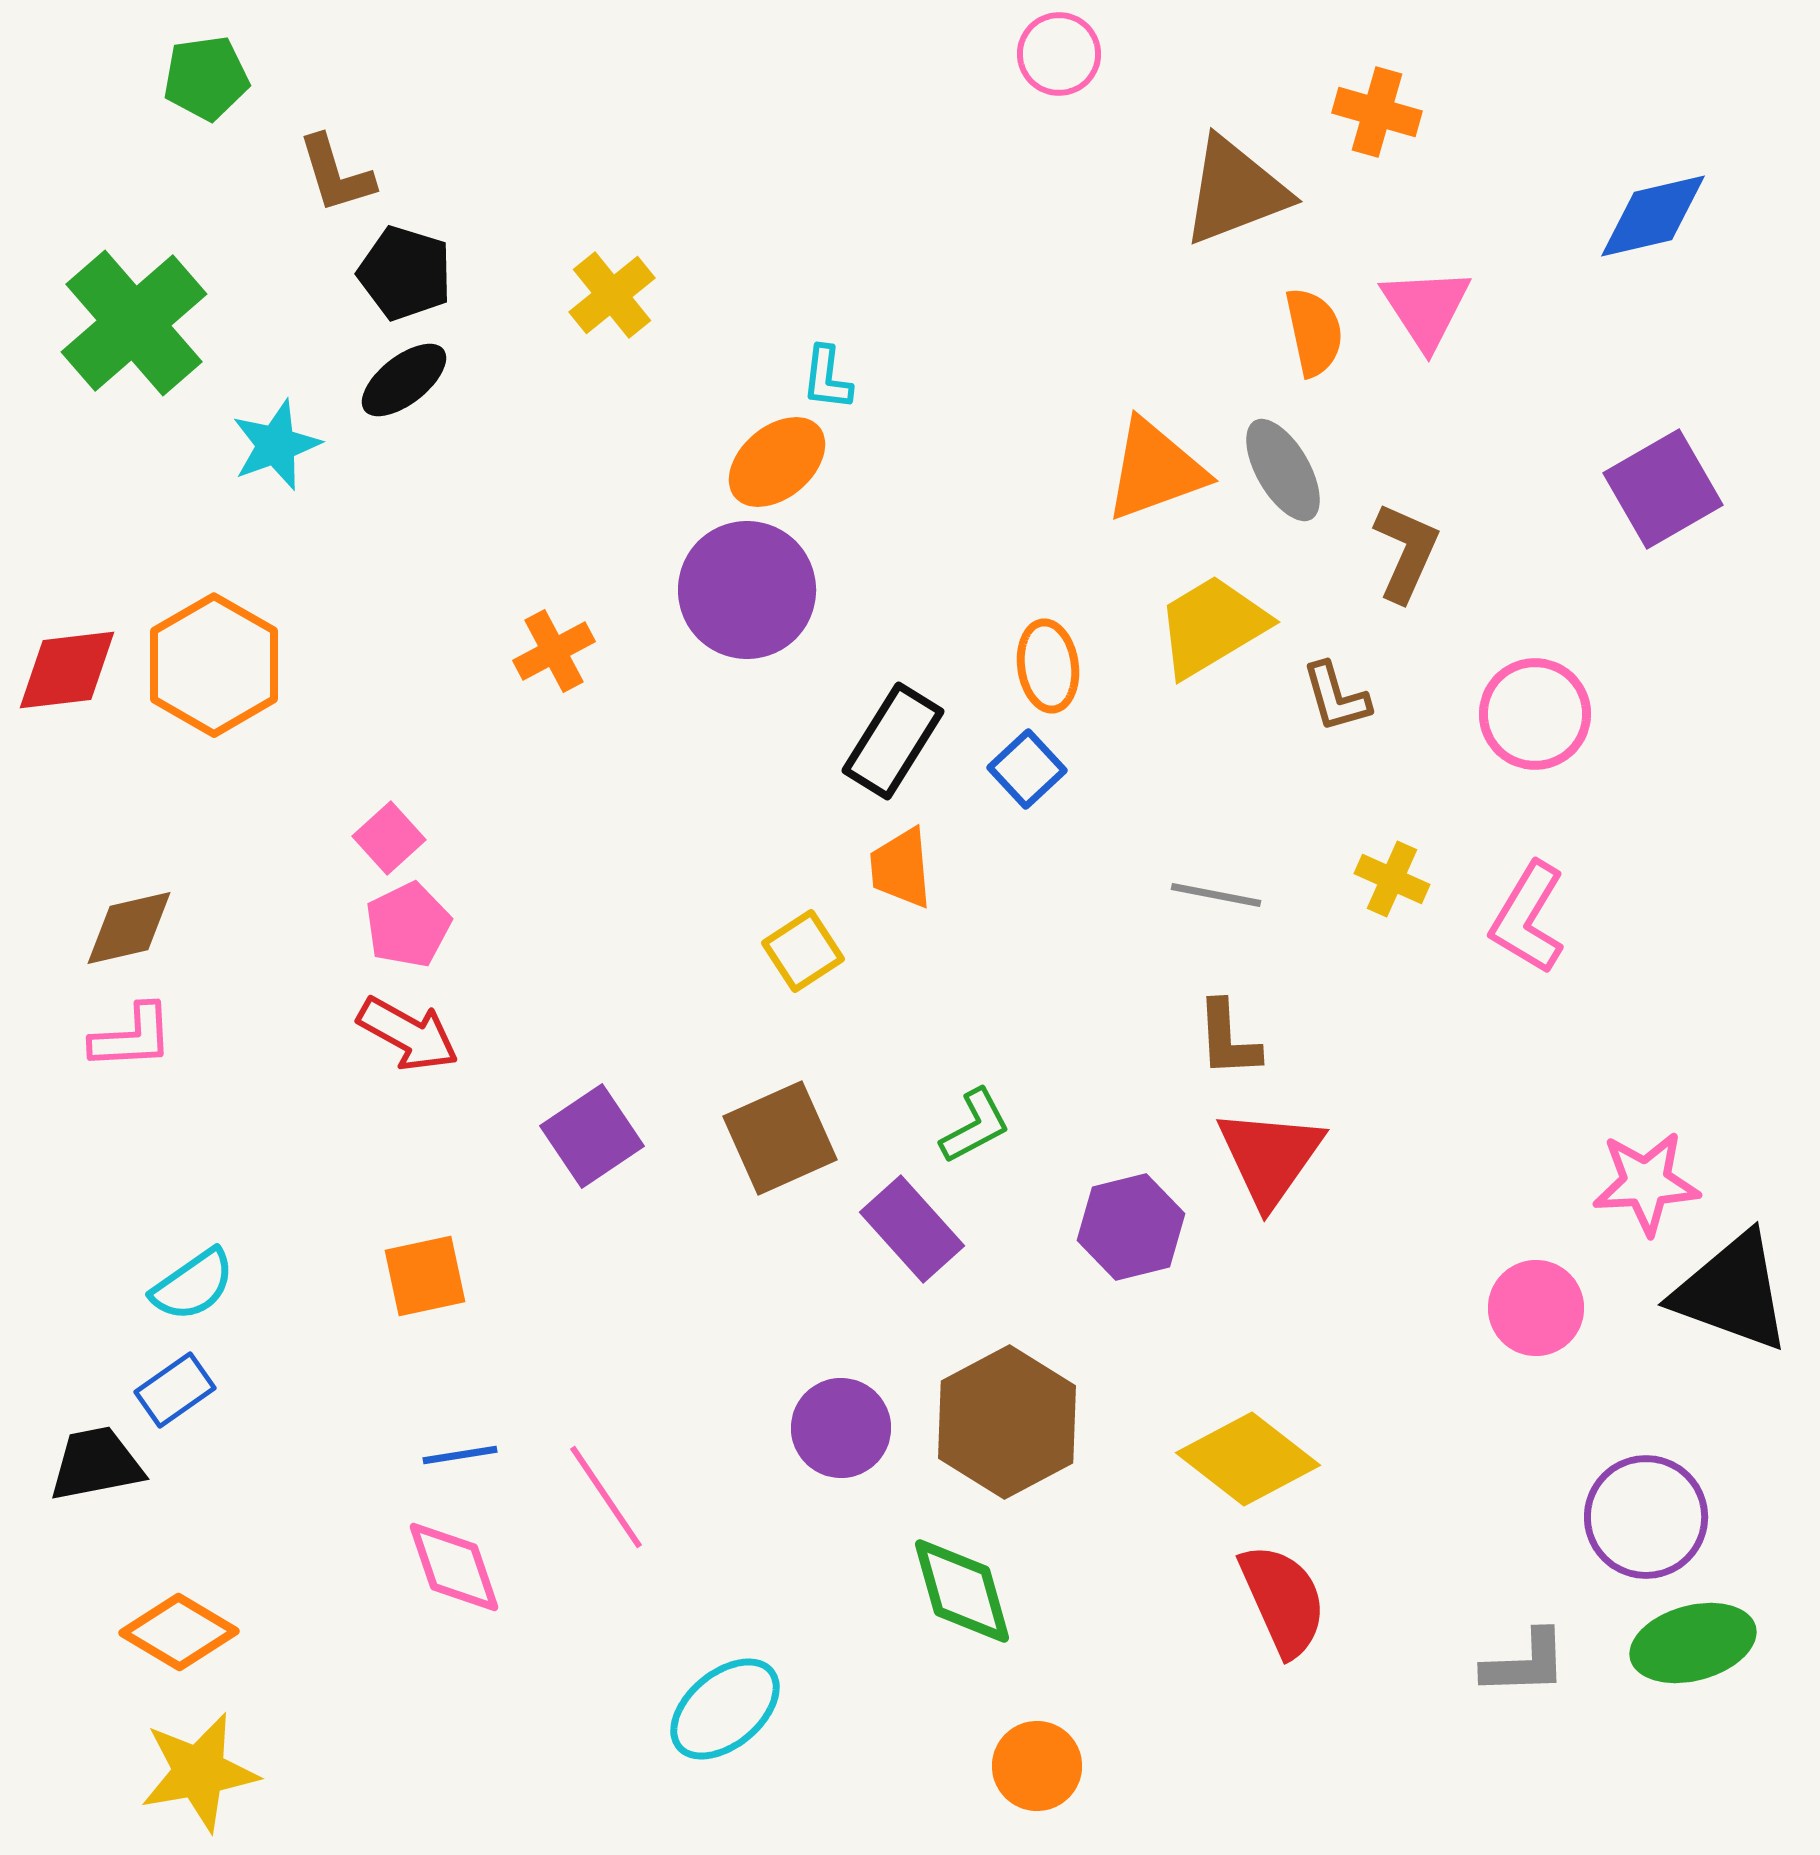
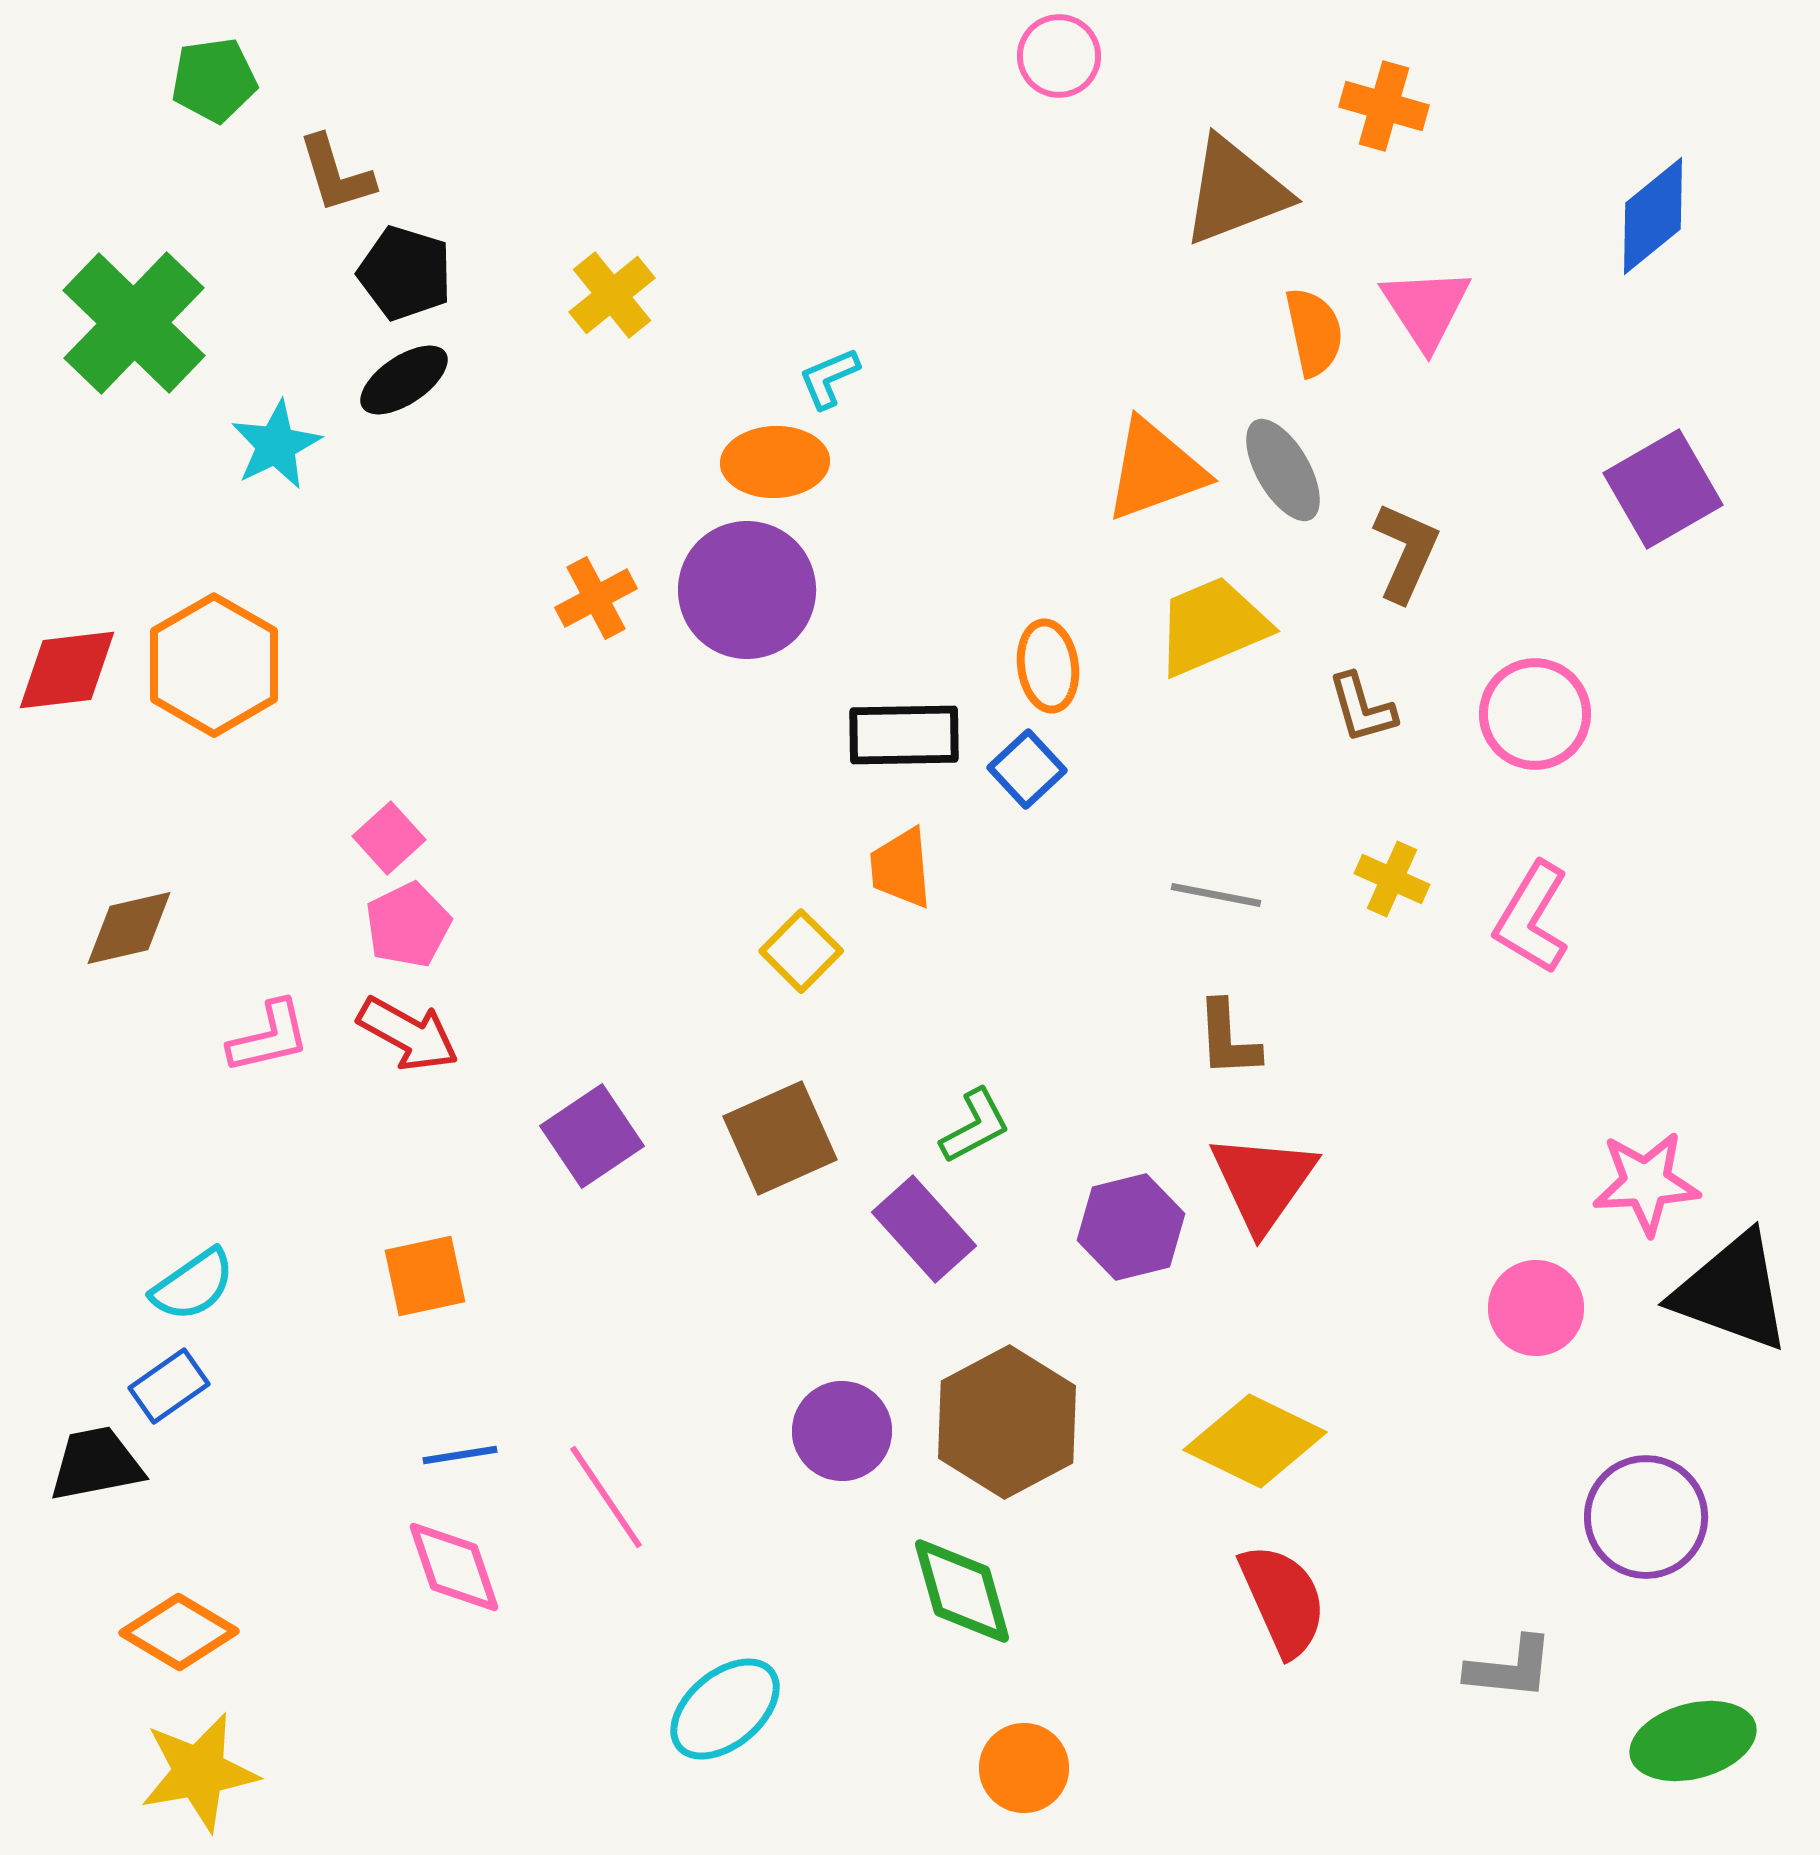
pink circle at (1059, 54): moved 2 px down
green pentagon at (206, 78): moved 8 px right, 2 px down
orange cross at (1377, 112): moved 7 px right, 6 px up
blue diamond at (1653, 216): rotated 26 degrees counterclockwise
green cross at (134, 323): rotated 5 degrees counterclockwise
cyan L-shape at (827, 378): moved 2 px right; rotated 60 degrees clockwise
black ellipse at (404, 380): rotated 4 degrees clockwise
cyan star at (276, 445): rotated 6 degrees counterclockwise
orange ellipse at (777, 462): moved 2 px left; rotated 38 degrees clockwise
yellow trapezoid at (1212, 626): rotated 8 degrees clockwise
orange cross at (554, 651): moved 42 px right, 53 px up
brown L-shape at (1336, 697): moved 26 px right, 11 px down
black rectangle at (893, 741): moved 11 px right, 6 px up; rotated 57 degrees clockwise
pink L-shape at (1528, 918): moved 4 px right
yellow square at (803, 951): moved 2 px left; rotated 12 degrees counterclockwise
pink L-shape at (132, 1037): moved 137 px right; rotated 10 degrees counterclockwise
red triangle at (1270, 1157): moved 7 px left, 25 px down
purple rectangle at (912, 1229): moved 12 px right
blue rectangle at (175, 1390): moved 6 px left, 4 px up
purple circle at (841, 1428): moved 1 px right, 3 px down
yellow diamond at (1248, 1459): moved 7 px right, 18 px up; rotated 12 degrees counterclockwise
green ellipse at (1693, 1643): moved 98 px down
gray L-shape at (1525, 1663): moved 15 px left, 5 px down; rotated 8 degrees clockwise
orange circle at (1037, 1766): moved 13 px left, 2 px down
